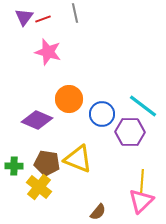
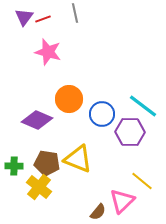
yellow line: rotated 55 degrees counterclockwise
pink triangle: moved 19 px left
